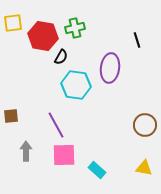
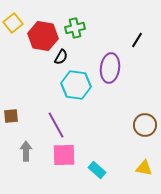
yellow square: rotated 30 degrees counterclockwise
black line: rotated 49 degrees clockwise
